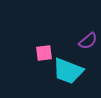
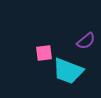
purple semicircle: moved 2 px left
